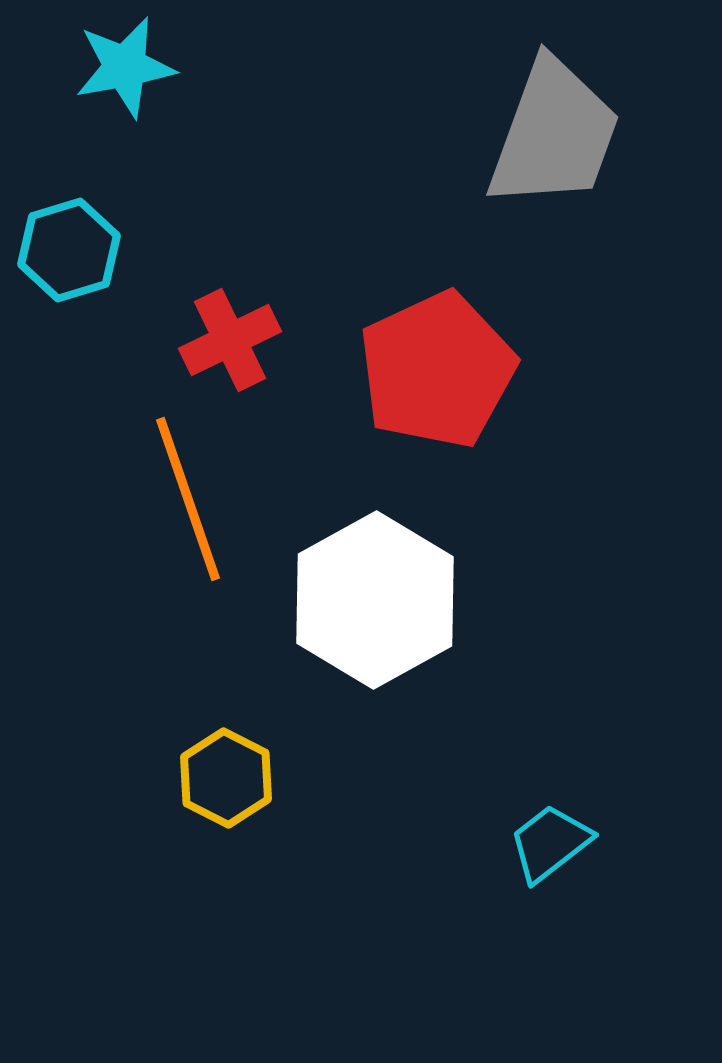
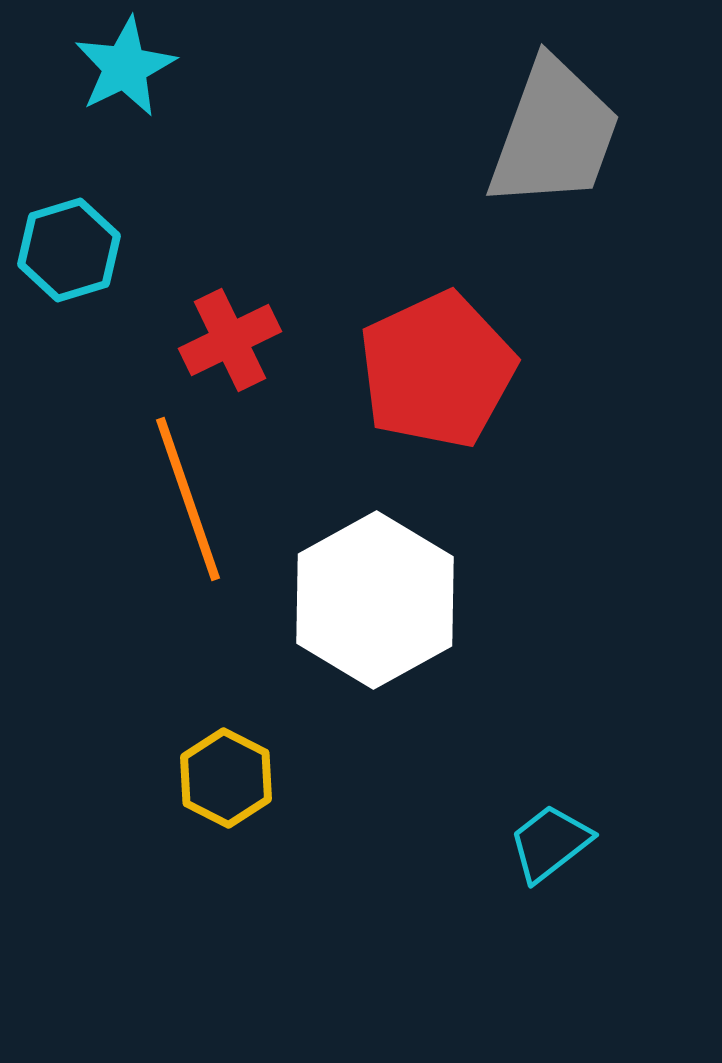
cyan star: rotated 16 degrees counterclockwise
